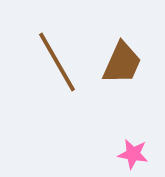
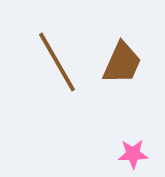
pink star: rotated 12 degrees counterclockwise
